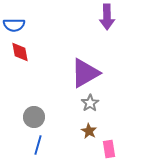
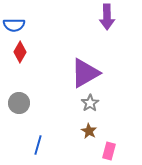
red diamond: rotated 40 degrees clockwise
gray circle: moved 15 px left, 14 px up
pink rectangle: moved 2 px down; rotated 24 degrees clockwise
